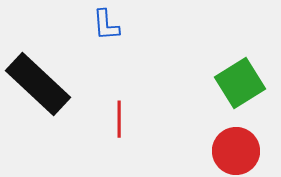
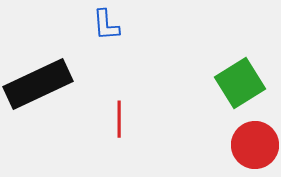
black rectangle: rotated 68 degrees counterclockwise
red circle: moved 19 px right, 6 px up
